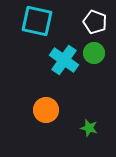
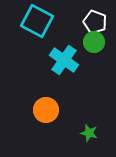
cyan square: rotated 16 degrees clockwise
green circle: moved 11 px up
green star: moved 5 px down
